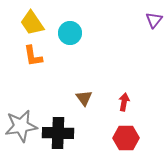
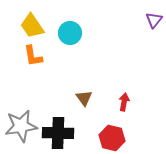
yellow trapezoid: moved 3 px down
red hexagon: moved 14 px left; rotated 15 degrees clockwise
